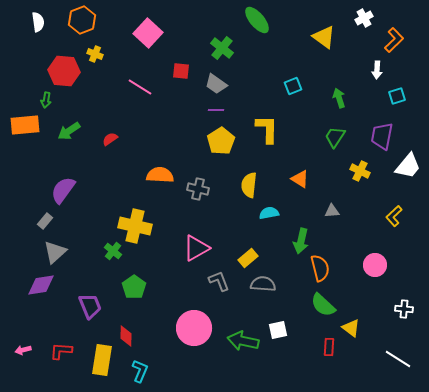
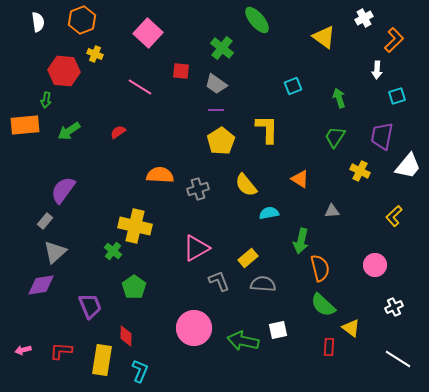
red semicircle at (110, 139): moved 8 px right, 7 px up
yellow semicircle at (249, 185): moved 3 px left; rotated 45 degrees counterclockwise
gray cross at (198, 189): rotated 30 degrees counterclockwise
white cross at (404, 309): moved 10 px left, 2 px up; rotated 30 degrees counterclockwise
